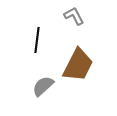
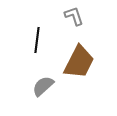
gray L-shape: rotated 10 degrees clockwise
brown trapezoid: moved 1 px right, 3 px up
